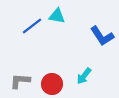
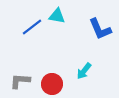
blue line: moved 1 px down
blue L-shape: moved 2 px left, 7 px up; rotated 10 degrees clockwise
cyan arrow: moved 5 px up
